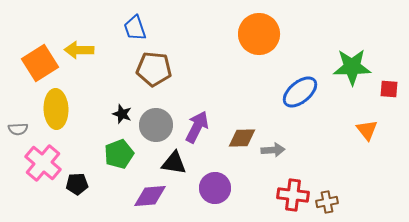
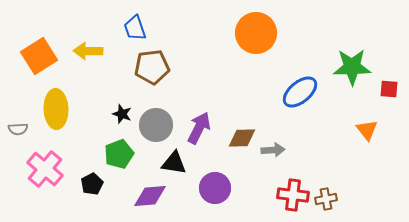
orange circle: moved 3 px left, 1 px up
yellow arrow: moved 9 px right, 1 px down
orange square: moved 1 px left, 7 px up
brown pentagon: moved 2 px left, 2 px up; rotated 12 degrees counterclockwise
purple arrow: moved 2 px right, 1 px down
pink cross: moved 2 px right, 6 px down
black pentagon: moved 15 px right; rotated 25 degrees counterclockwise
brown cross: moved 1 px left, 3 px up
